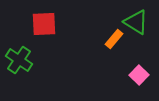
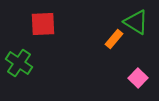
red square: moved 1 px left
green cross: moved 3 px down
pink square: moved 1 px left, 3 px down
